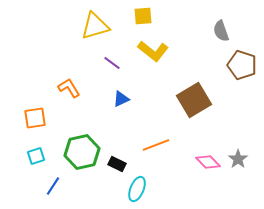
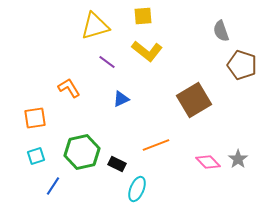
yellow L-shape: moved 6 px left
purple line: moved 5 px left, 1 px up
